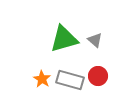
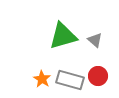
green triangle: moved 1 px left, 3 px up
